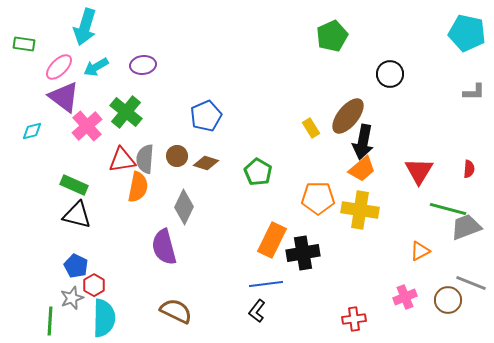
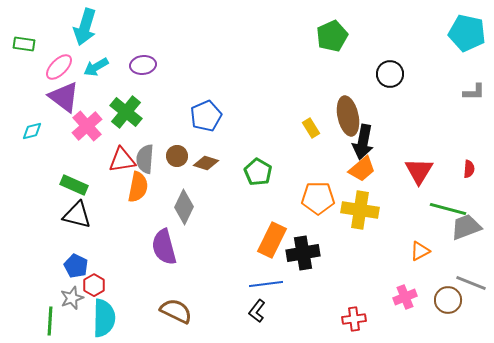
brown ellipse at (348, 116): rotated 51 degrees counterclockwise
